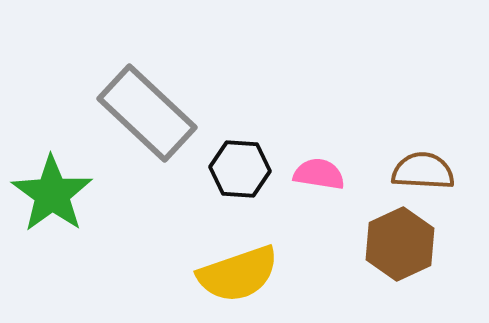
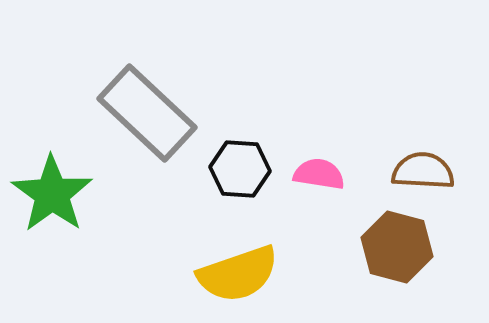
brown hexagon: moved 3 px left, 3 px down; rotated 20 degrees counterclockwise
